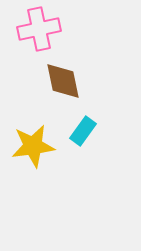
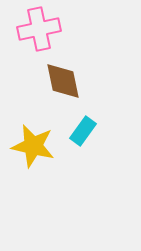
yellow star: rotated 21 degrees clockwise
